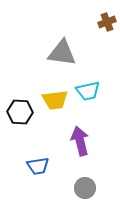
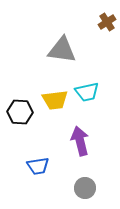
brown cross: rotated 12 degrees counterclockwise
gray triangle: moved 3 px up
cyan trapezoid: moved 1 px left, 1 px down
